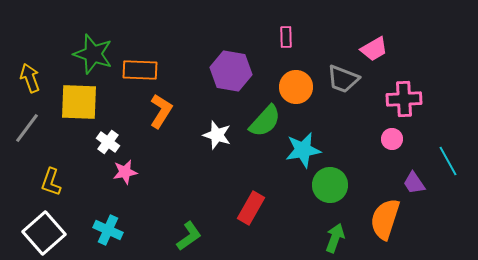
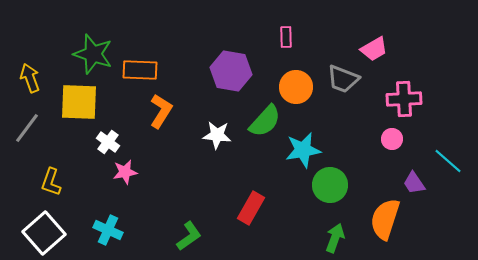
white star: rotated 12 degrees counterclockwise
cyan line: rotated 20 degrees counterclockwise
